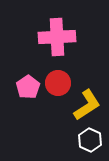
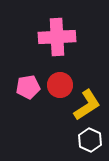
red circle: moved 2 px right, 2 px down
pink pentagon: rotated 25 degrees clockwise
